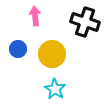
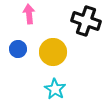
pink arrow: moved 6 px left, 2 px up
black cross: moved 1 px right, 1 px up
yellow circle: moved 1 px right, 2 px up
